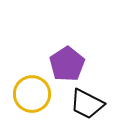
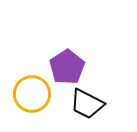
purple pentagon: moved 3 px down
